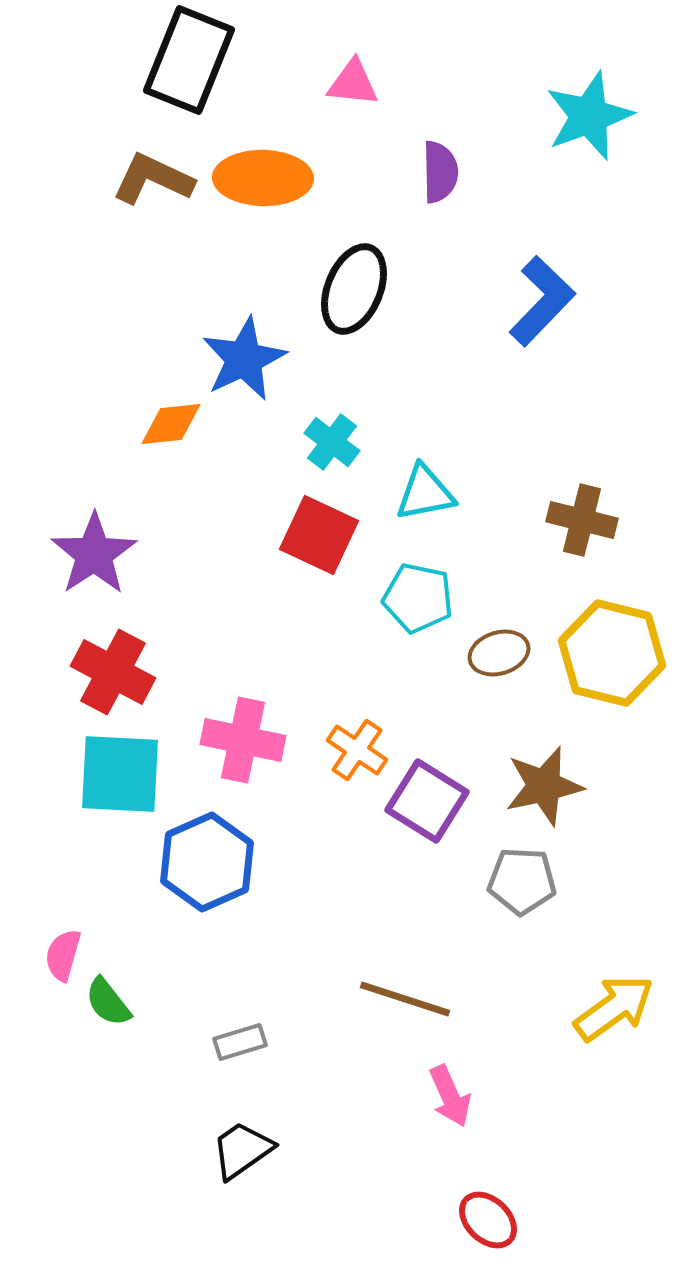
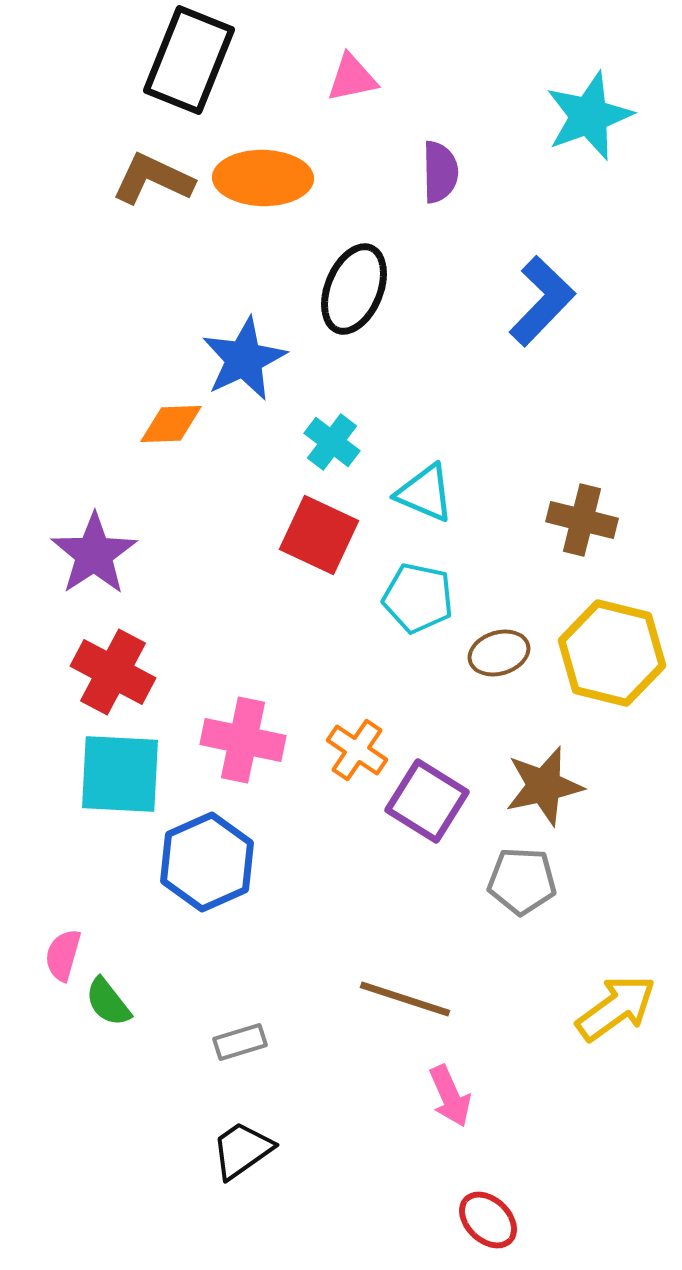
pink triangle: moved 1 px left, 5 px up; rotated 18 degrees counterclockwise
orange diamond: rotated 4 degrees clockwise
cyan triangle: rotated 34 degrees clockwise
yellow arrow: moved 2 px right
